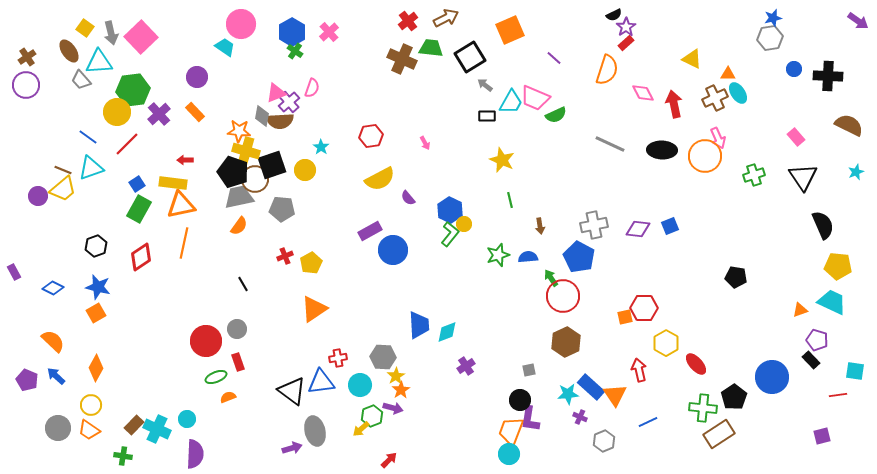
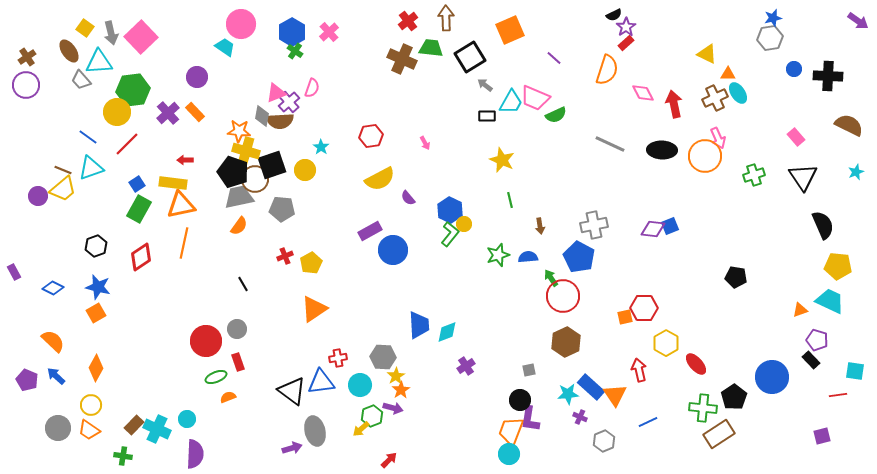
brown arrow at (446, 18): rotated 65 degrees counterclockwise
yellow triangle at (692, 59): moved 15 px right, 5 px up
purple cross at (159, 114): moved 9 px right, 1 px up
purple diamond at (638, 229): moved 15 px right
cyan trapezoid at (832, 302): moved 2 px left, 1 px up
